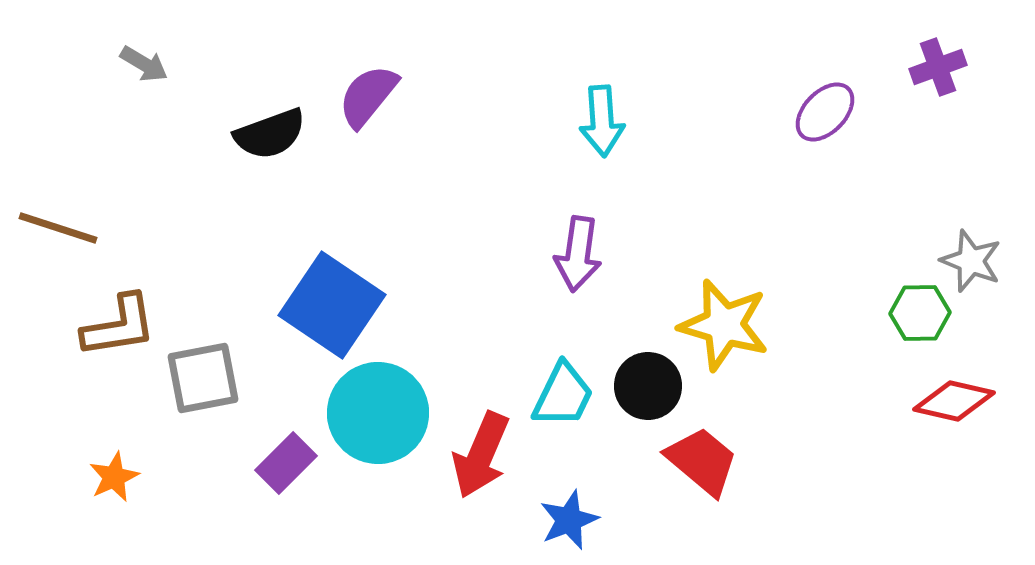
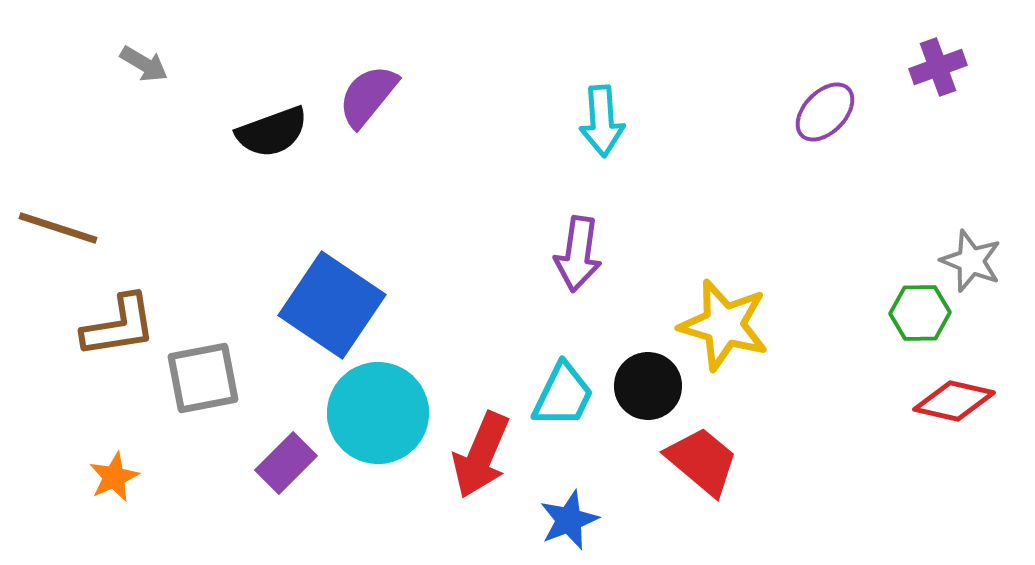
black semicircle: moved 2 px right, 2 px up
